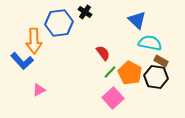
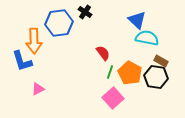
cyan semicircle: moved 3 px left, 5 px up
blue L-shape: rotated 25 degrees clockwise
green line: rotated 24 degrees counterclockwise
pink triangle: moved 1 px left, 1 px up
